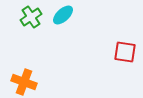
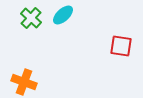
green cross: moved 1 px down; rotated 15 degrees counterclockwise
red square: moved 4 px left, 6 px up
